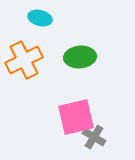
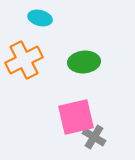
green ellipse: moved 4 px right, 5 px down
